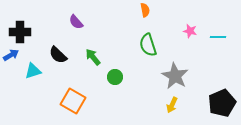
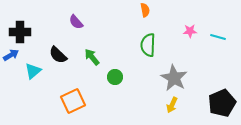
pink star: rotated 16 degrees counterclockwise
cyan line: rotated 14 degrees clockwise
green semicircle: rotated 20 degrees clockwise
green arrow: moved 1 px left
cyan triangle: rotated 24 degrees counterclockwise
gray star: moved 1 px left, 2 px down
orange square: rotated 35 degrees clockwise
